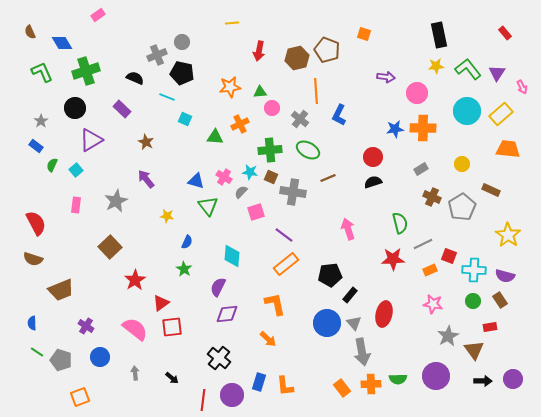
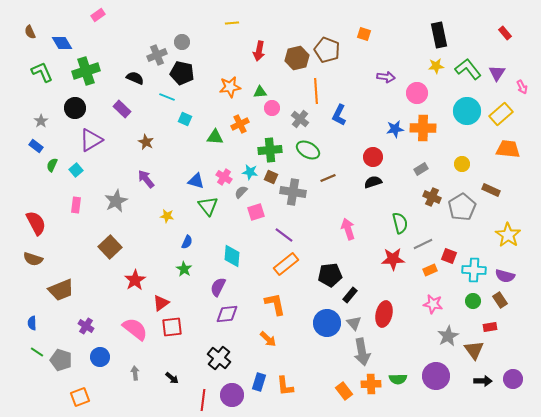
orange rectangle at (342, 388): moved 2 px right, 3 px down
